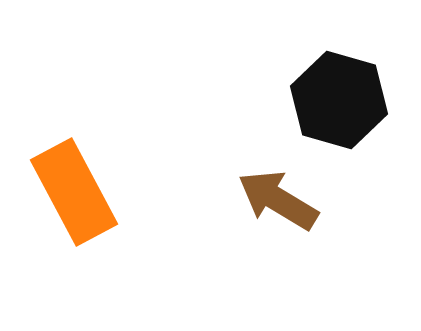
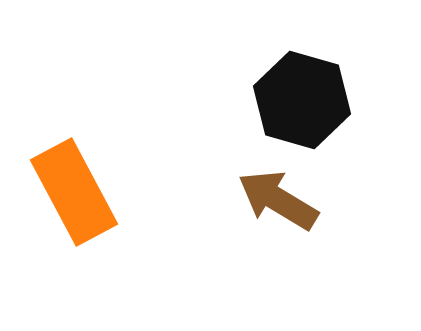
black hexagon: moved 37 px left
